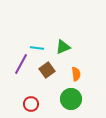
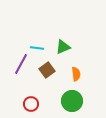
green circle: moved 1 px right, 2 px down
